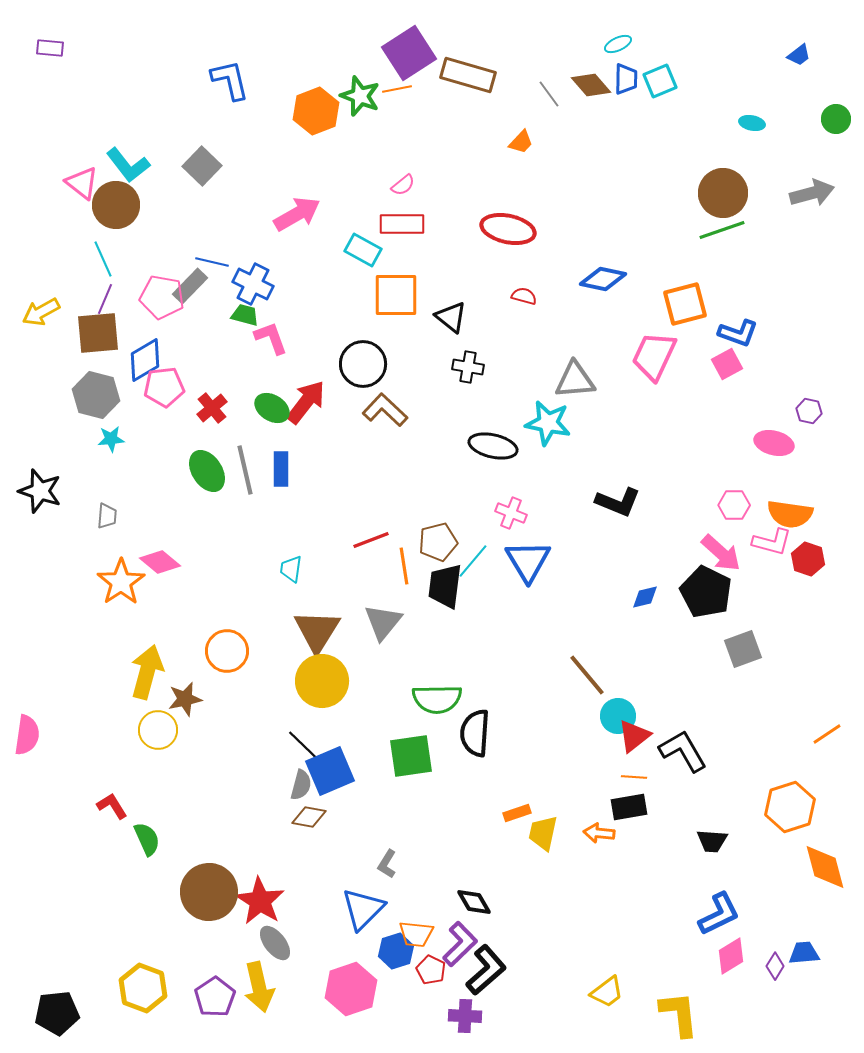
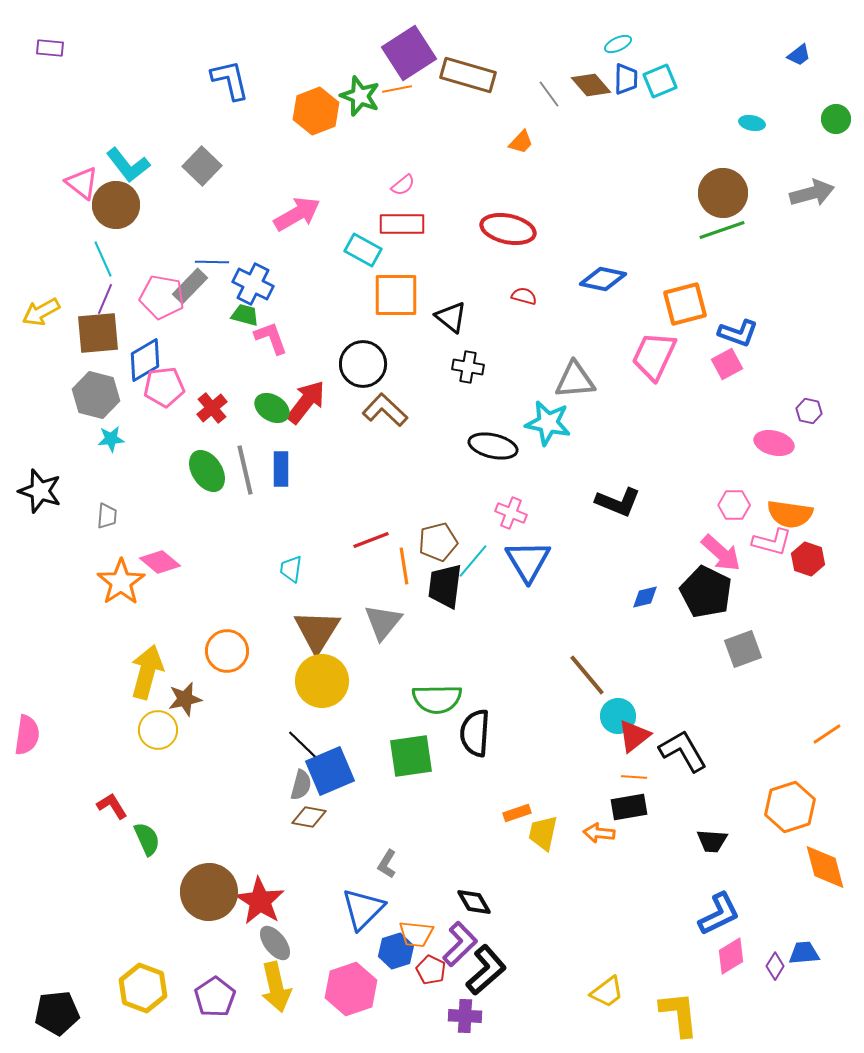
blue line at (212, 262): rotated 12 degrees counterclockwise
yellow arrow at (259, 987): moved 17 px right
